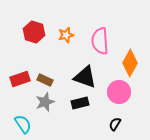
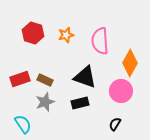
red hexagon: moved 1 px left, 1 px down
pink circle: moved 2 px right, 1 px up
